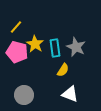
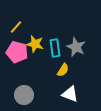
yellow star: rotated 18 degrees counterclockwise
